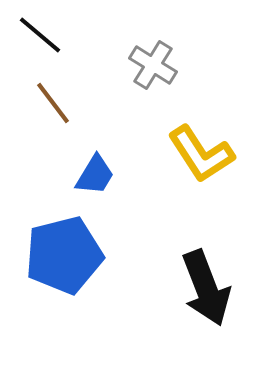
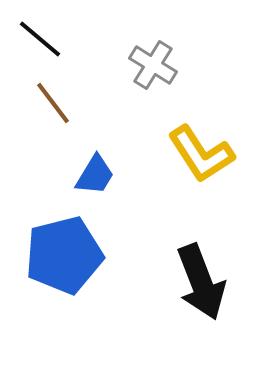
black line: moved 4 px down
black arrow: moved 5 px left, 6 px up
